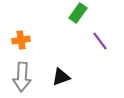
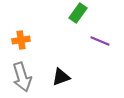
purple line: rotated 30 degrees counterclockwise
gray arrow: rotated 20 degrees counterclockwise
